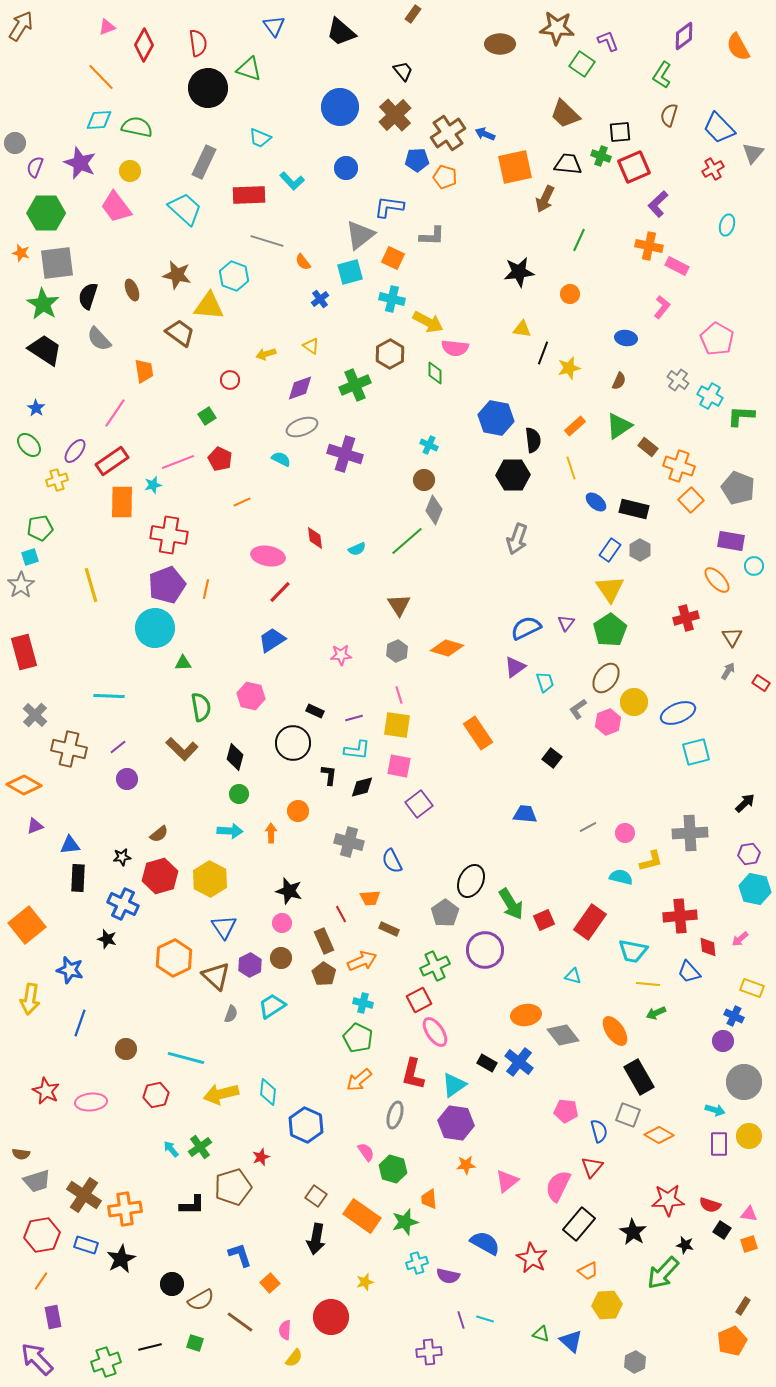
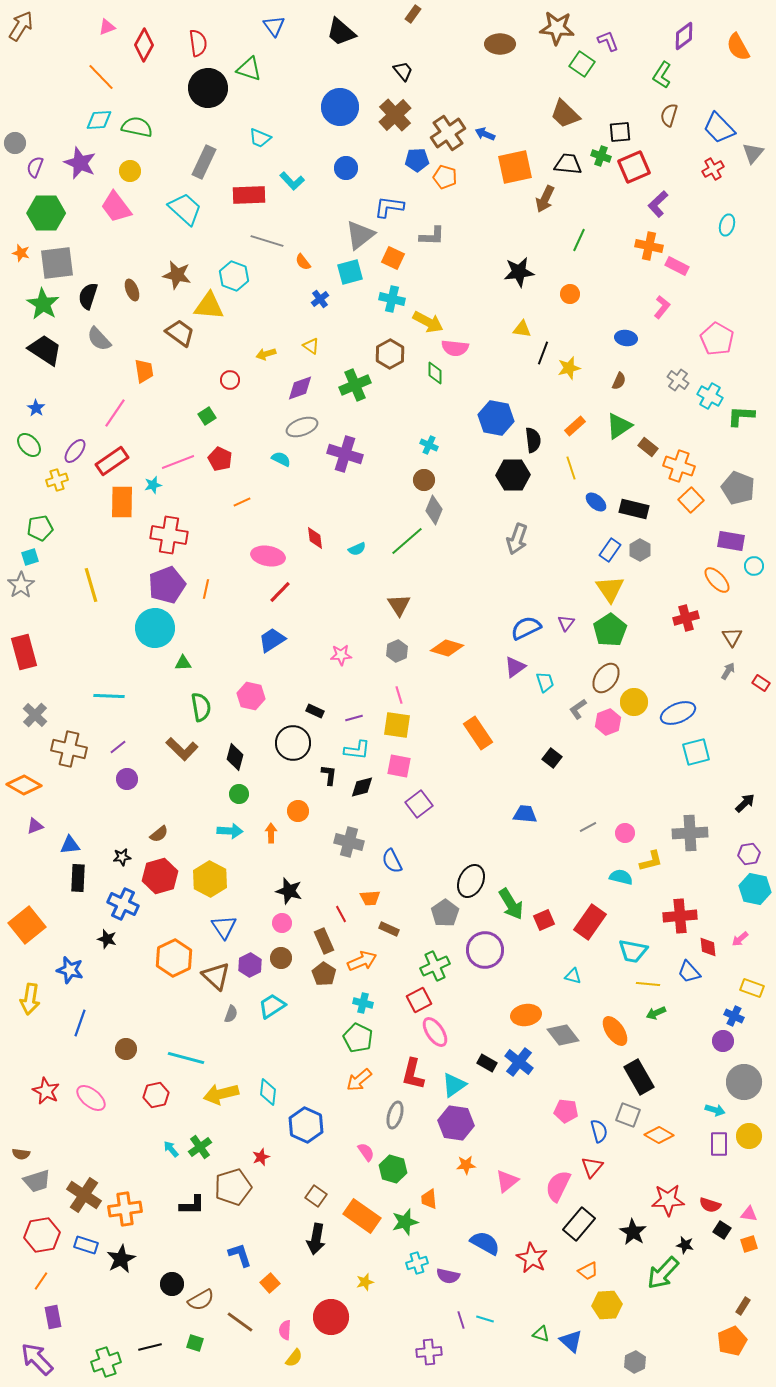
pink ellipse at (91, 1102): moved 4 px up; rotated 44 degrees clockwise
